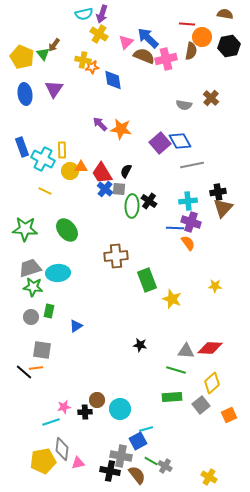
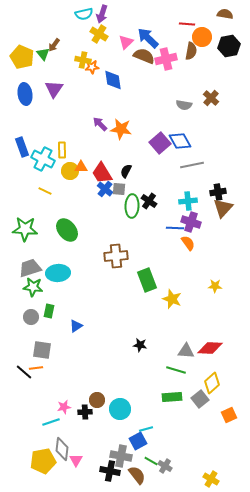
gray square at (201, 405): moved 1 px left, 6 px up
pink triangle at (78, 463): moved 2 px left, 3 px up; rotated 48 degrees counterclockwise
yellow cross at (209, 477): moved 2 px right, 2 px down
